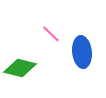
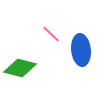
blue ellipse: moved 1 px left, 2 px up
